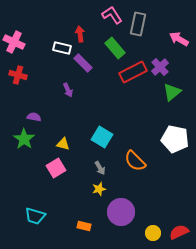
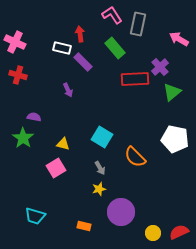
pink cross: moved 1 px right
purple rectangle: moved 1 px up
red rectangle: moved 2 px right, 7 px down; rotated 24 degrees clockwise
green star: moved 1 px left, 1 px up
orange semicircle: moved 4 px up
